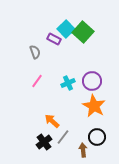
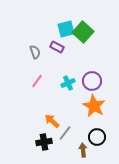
cyan square: rotated 30 degrees clockwise
purple rectangle: moved 3 px right, 8 px down
gray line: moved 2 px right, 4 px up
black cross: rotated 28 degrees clockwise
